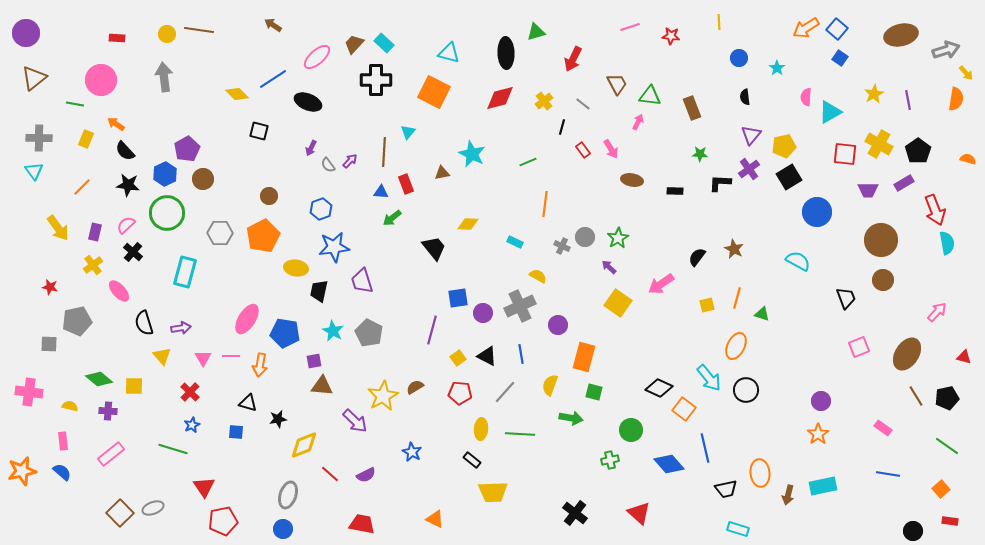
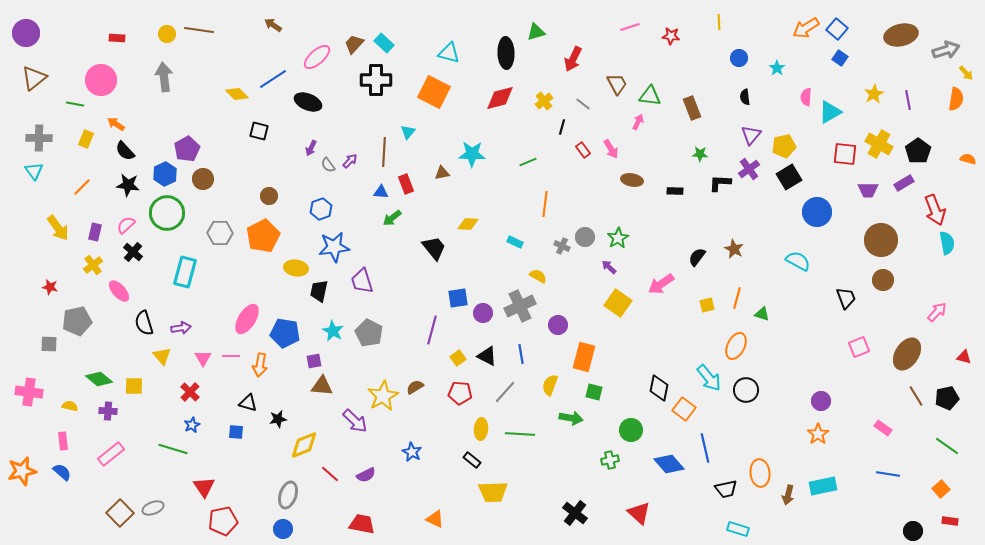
cyan star at (472, 154): rotated 24 degrees counterclockwise
black diamond at (659, 388): rotated 76 degrees clockwise
